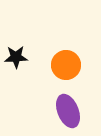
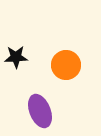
purple ellipse: moved 28 px left
